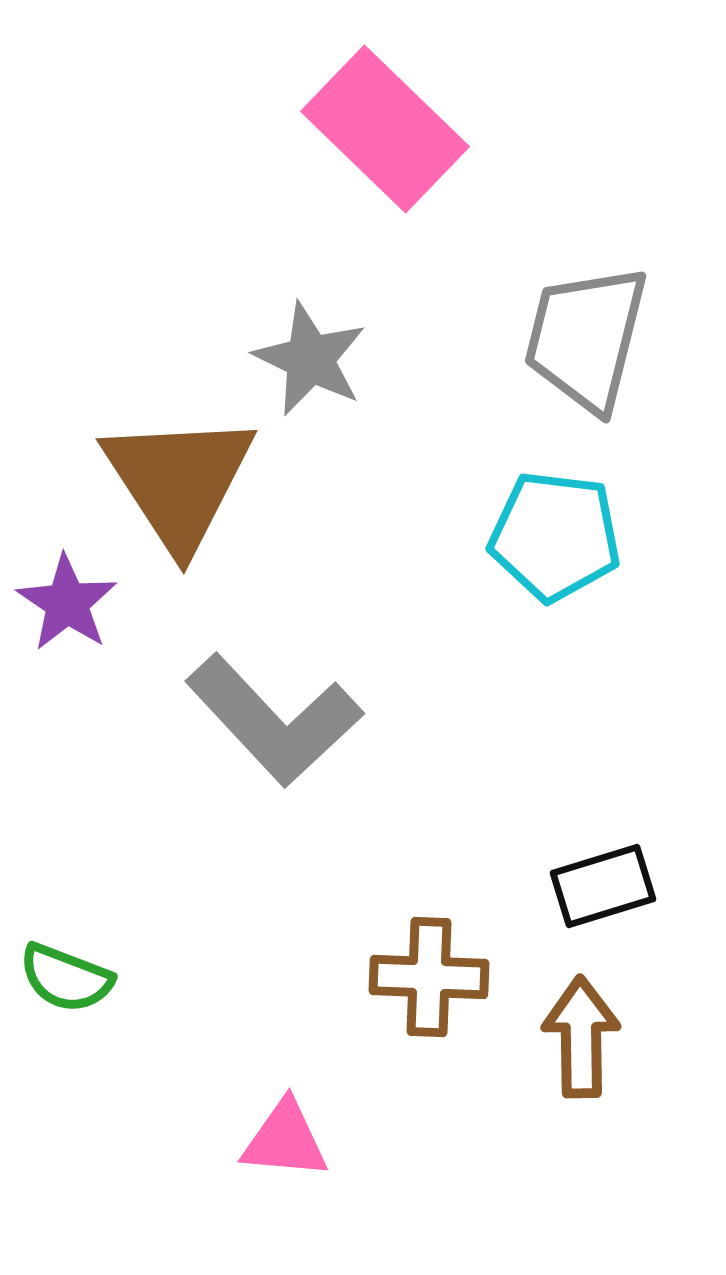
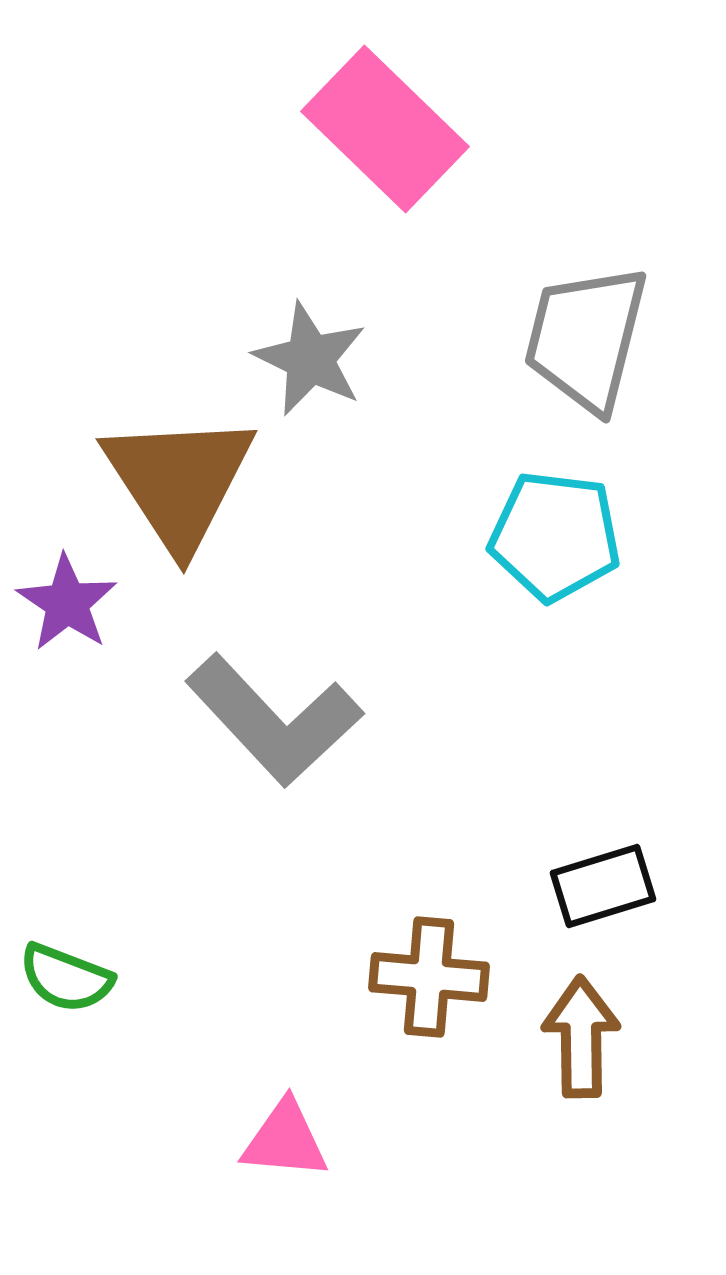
brown cross: rotated 3 degrees clockwise
